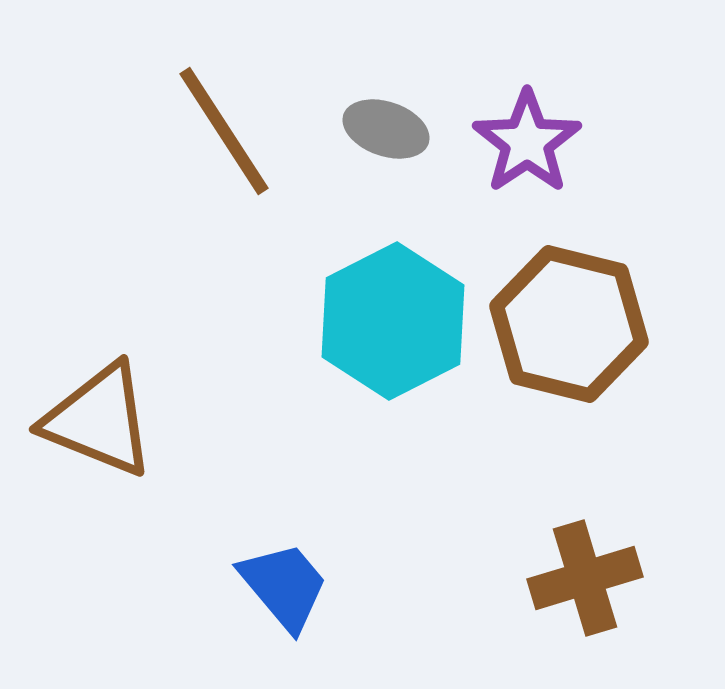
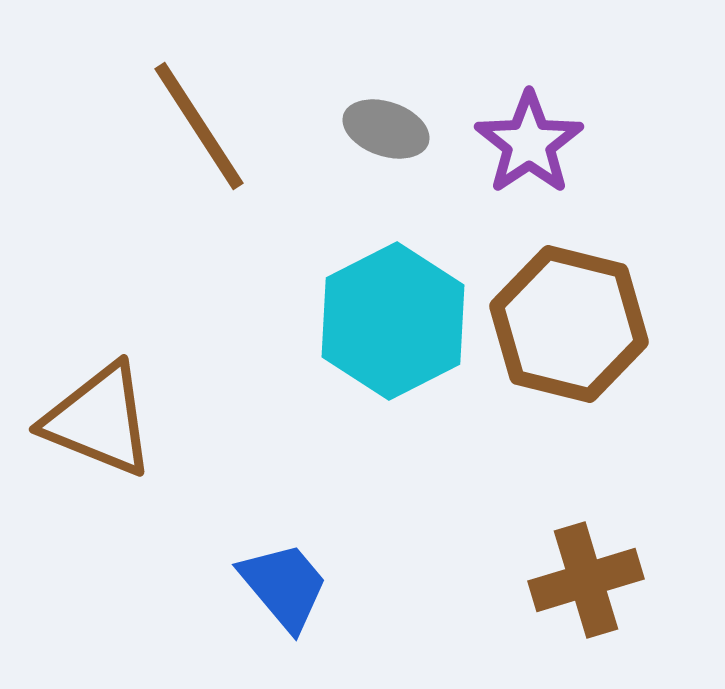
brown line: moved 25 px left, 5 px up
purple star: moved 2 px right, 1 px down
brown cross: moved 1 px right, 2 px down
